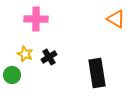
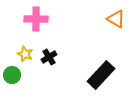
black rectangle: moved 4 px right, 2 px down; rotated 52 degrees clockwise
